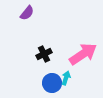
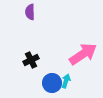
purple semicircle: moved 3 px right, 1 px up; rotated 140 degrees clockwise
black cross: moved 13 px left, 6 px down
cyan arrow: moved 3 px down
